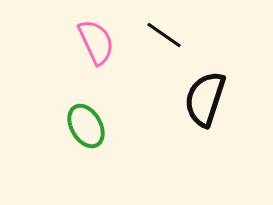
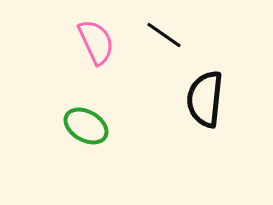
black semicircle: rotated 12 degrees counterclockwise
green ellipse: rotated 30 degrees counterclockwise
